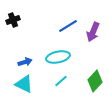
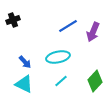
blue arrow: rotated 64 degrees clockwise
